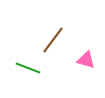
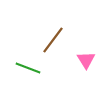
pink triangle: rotated 42 degrees clockwise
